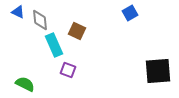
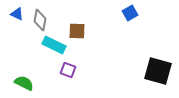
blue triangle: moved 1 px left, 2 px down
gray diamond: rotated 15 degrees clockwise
brown square: rotated 24 degrees counterclockwise
cyan rectangle: rotated 40 degrees counterclockwise
black square: rotated 20 degrees clockwise
green semicircle: moved 1 px left, 1 px up
